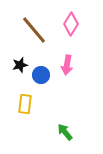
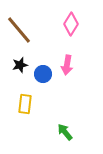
brown line: moved 15 px left
blue circle: moved 2 px right, 1 px up
